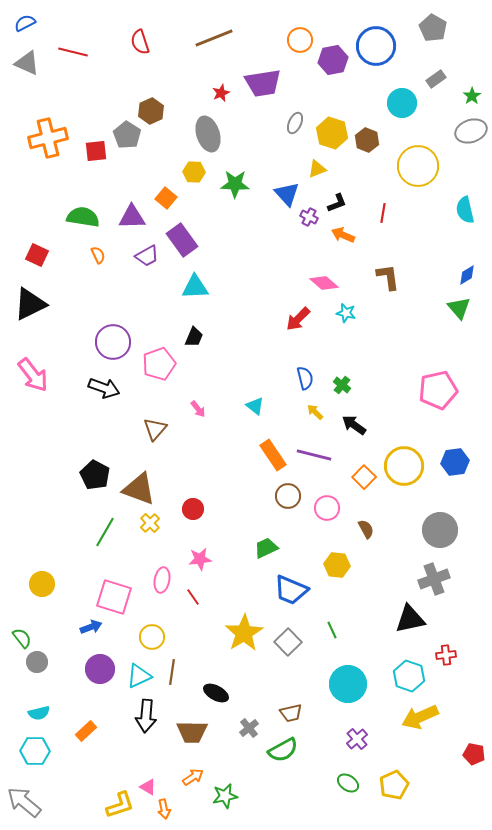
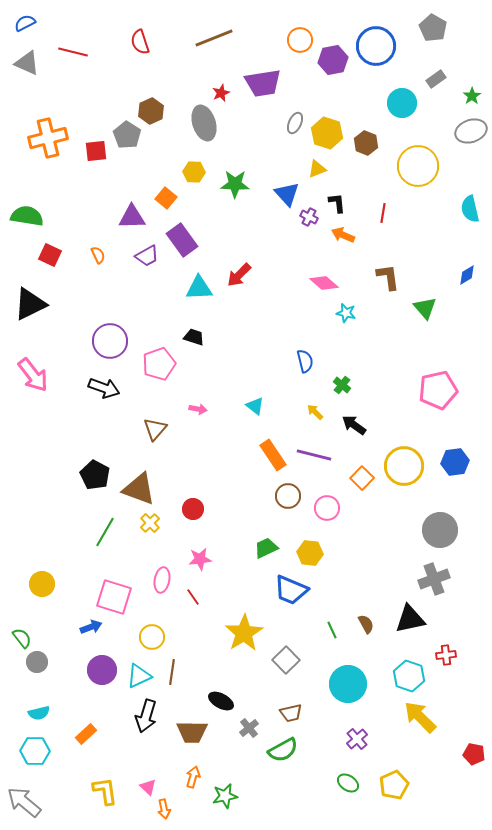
yellow hexagon at (332, 133): moved 5 px left
gray ellipse at (208, 134): moved 4 px left, 11 px up
brown hexagon at (367, 140): moved 1 px left, 3 px down
black L-shape at (337, 203): rotated 75 degrees counterclockwise
cyan semicircle at (465, 210): moved 5 px right, 1 px up
green semicircle at (83, 217): moved 56 px left, 1 px up
red square at (37, 255): moved 13 px right
cyan triangle at (195, 287): moved 4 px right, 1 px down
green triangle at (459, 308): moved 34 px left
red arrow at (298, 319): moved 59 px left, 44 px up
black trapezoid at (194, 337): rotated 95 degrees counterclockwise
purple circle at (113, 342): moved 3 px left, 1 px up
blue semicircle at (305, 378): moved 17 px up
pink arrow at (198, 409): rotated 42 degrees counterclockwise
orange square at (364, 477): moved 2 px left, 1 px down
brown semicircle at (366, 529): moved 95 px down
yellow hexagon at (337, 565): moved 27 px left, 12 px up
gray square at (288, 642): moved 2 px left, 18 px down
purple circle at (100, 669): moved 2 px right, 1 px down
black ellipse at (216, 693): moved 5 px right, 8 px down
black arrow at (146, 716): rotated 12 degrees clockwise
yellow arrow at (420, 717): rotated 69 degrees clockwise
orange rectangle at (86, 731): moved 3 px down
orange arrow at (193, 777): rotated 40 degrees counterclockwise
pink triangle at (148, 787): rotated 12 degrees clockwise
yellow L-shape at (120, 805): moved 15 px left, 14 px up; rotated 80 degrees counterclockwise
